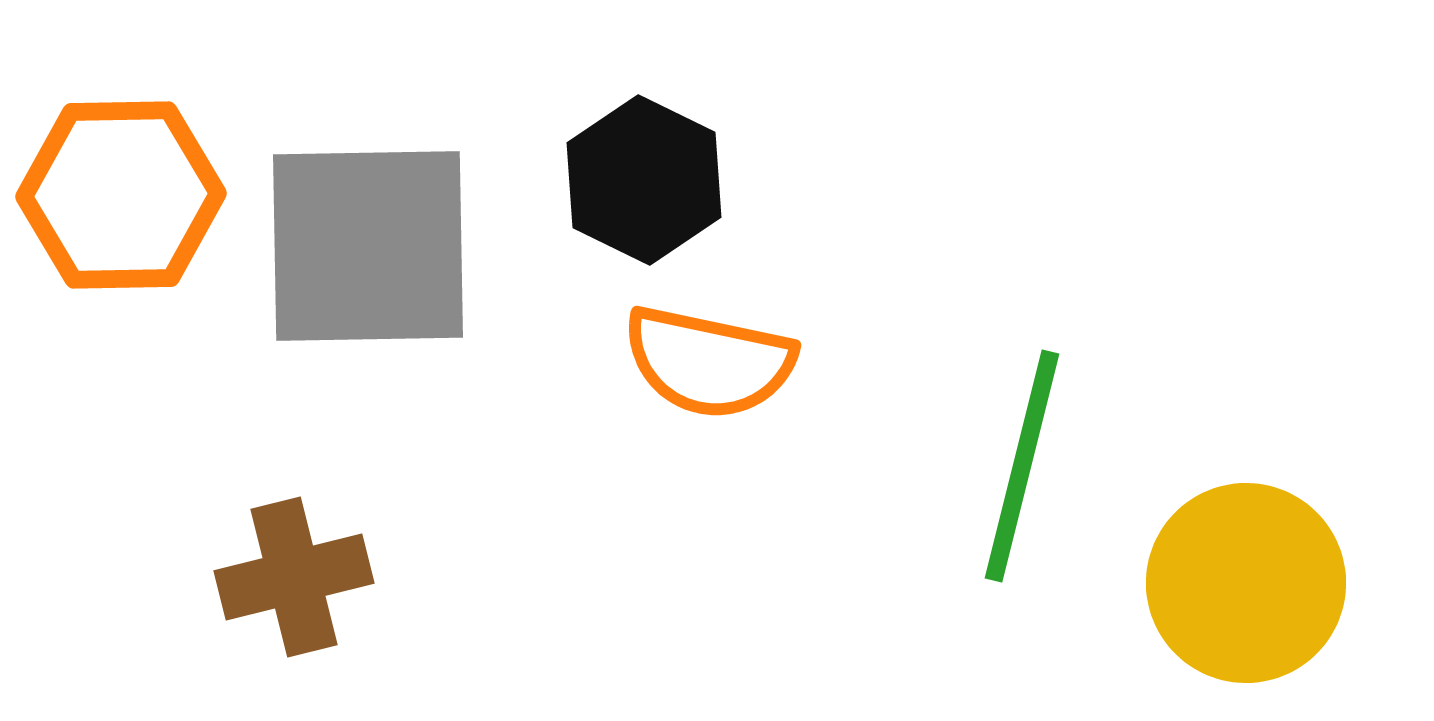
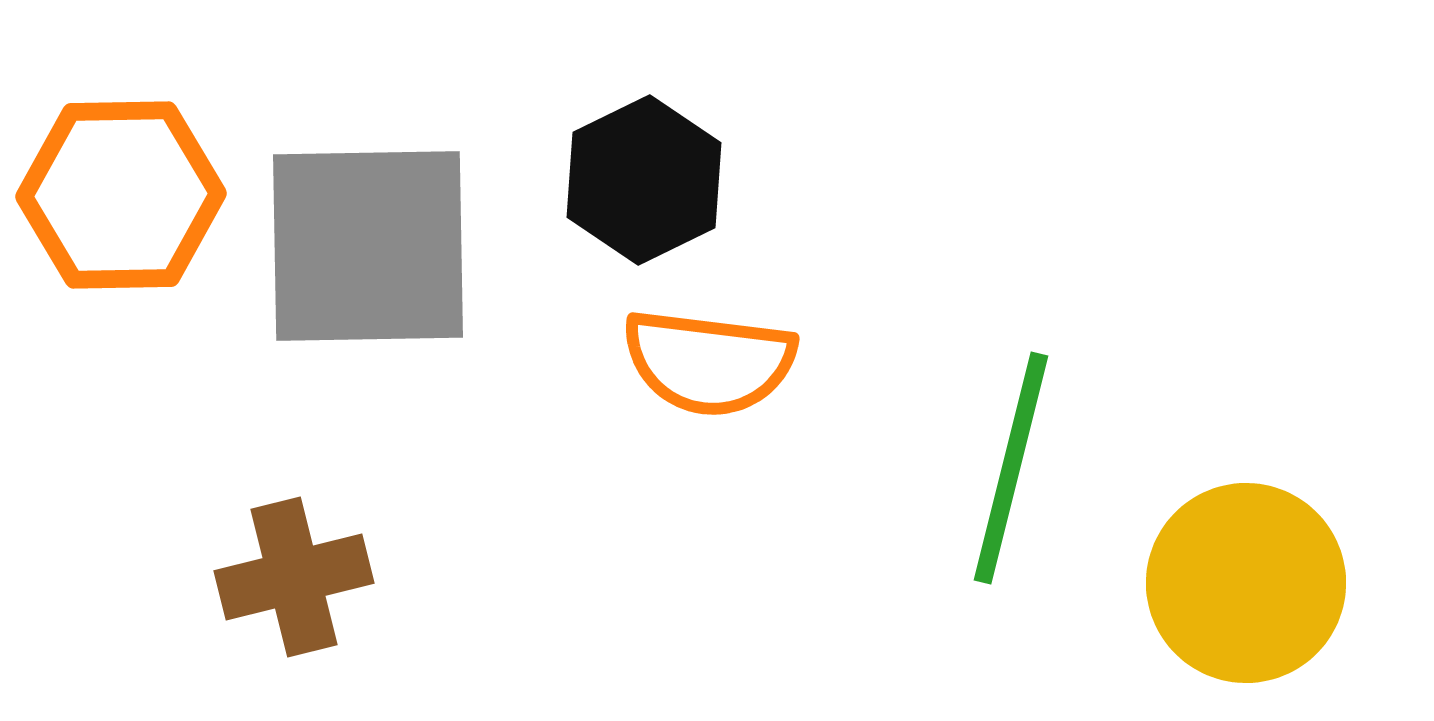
black hexagon: rotated 8 degrees clockwise
orange semicircle: rotated 5 degrees counterclockwise
green line: moved 11 px left, 2 px down
